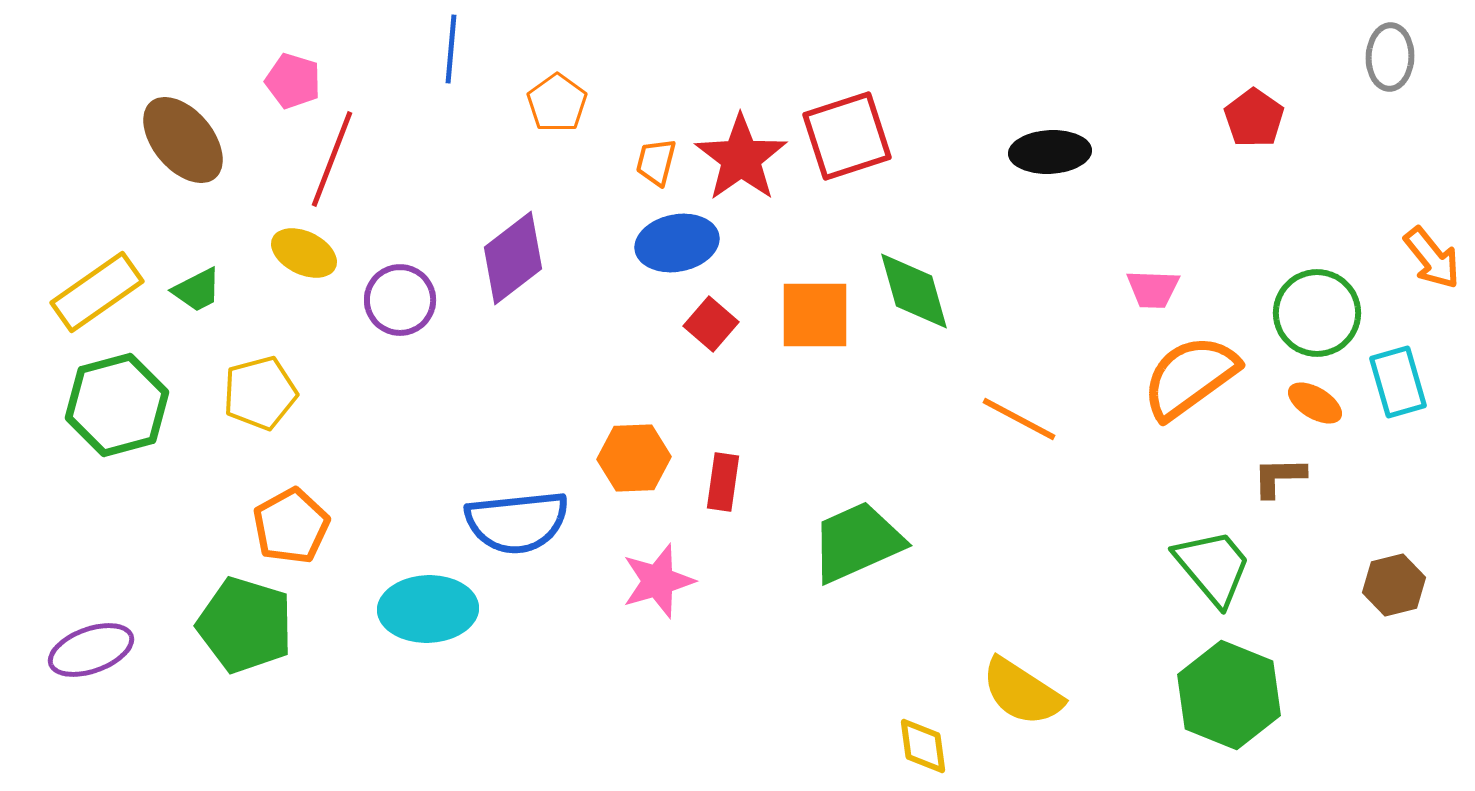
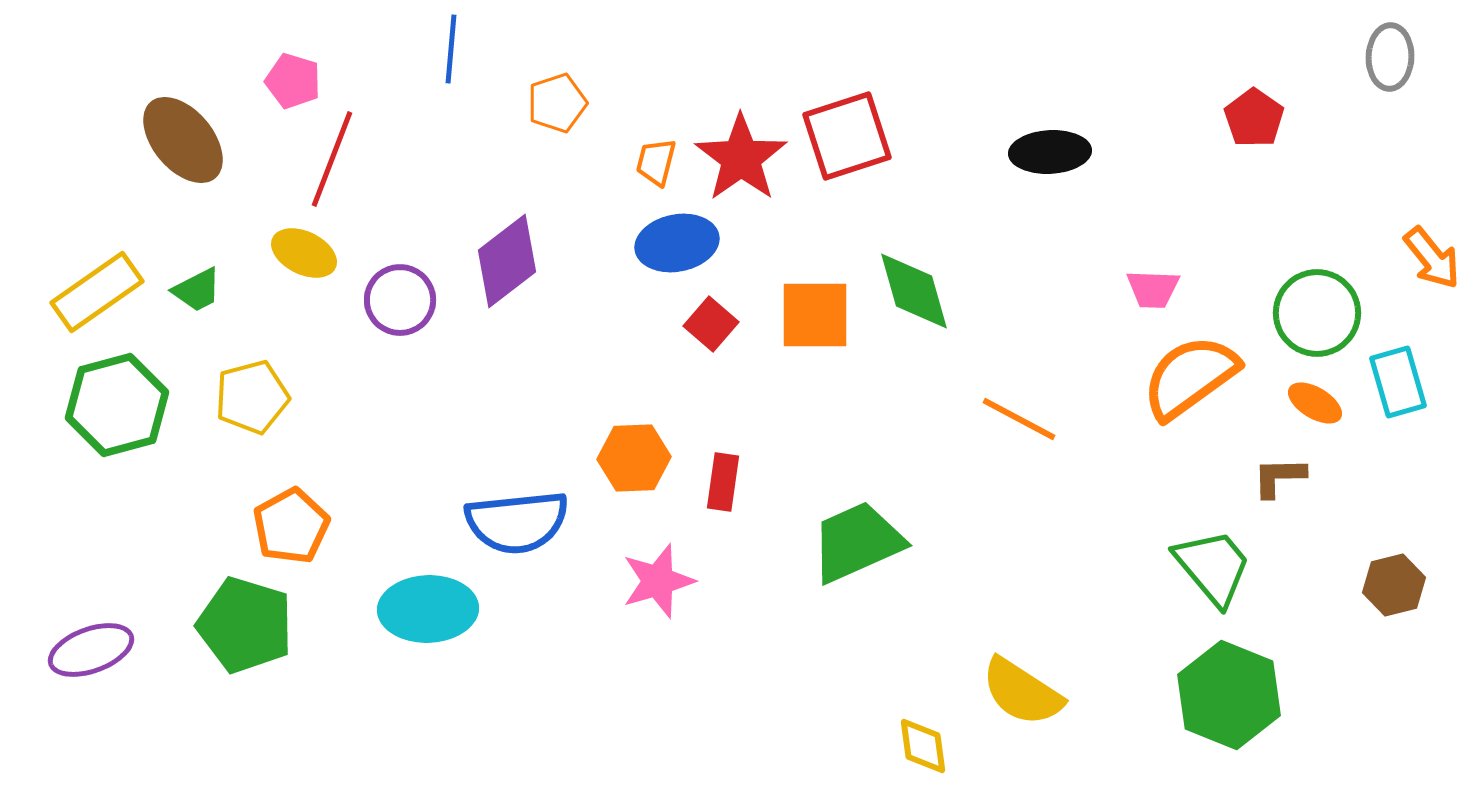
orange pentagon at (557, 103): rotated 18 degrees clockwise
purple diamond at (513, 258): moved 6 px left, 3 px down
yellow pentagon at (260, 393): moved 8 px left, 4 px down
